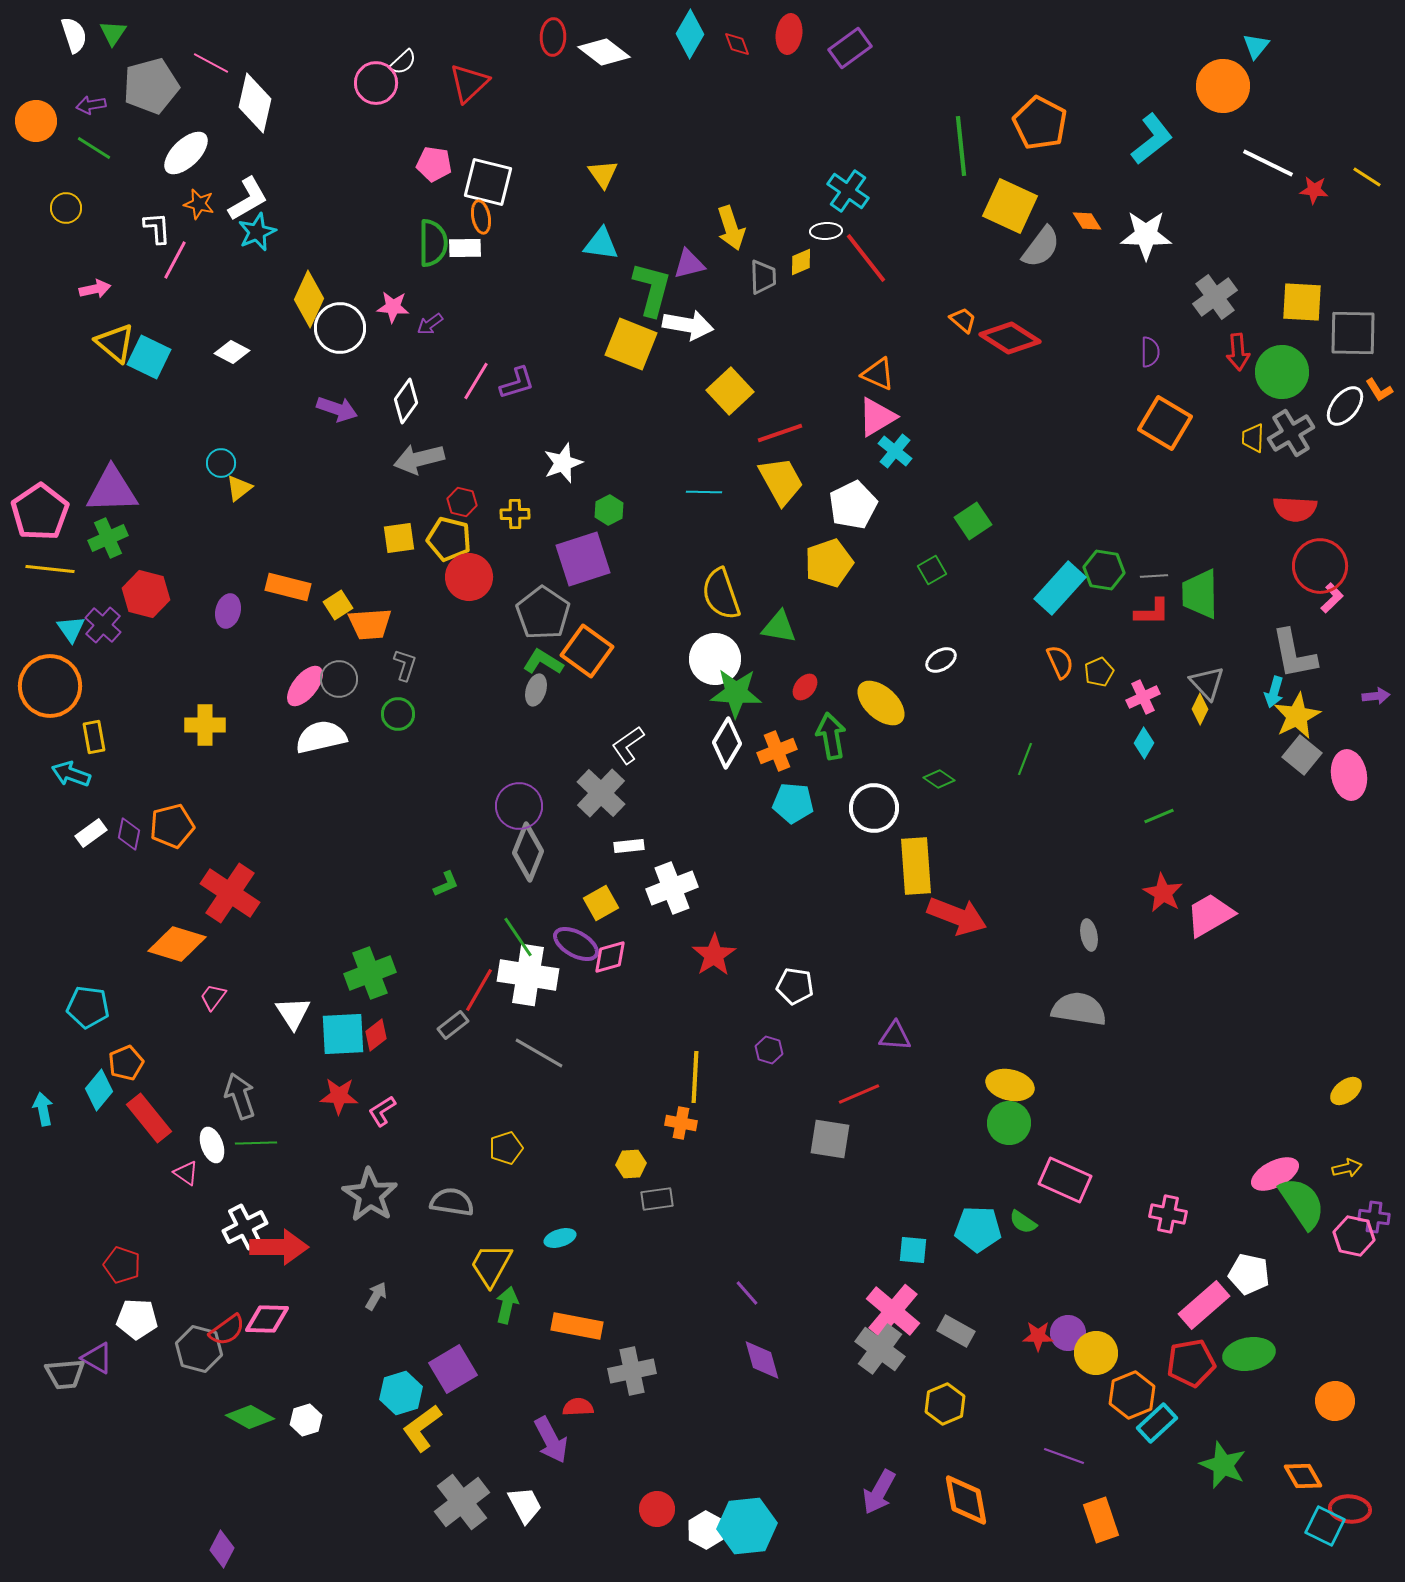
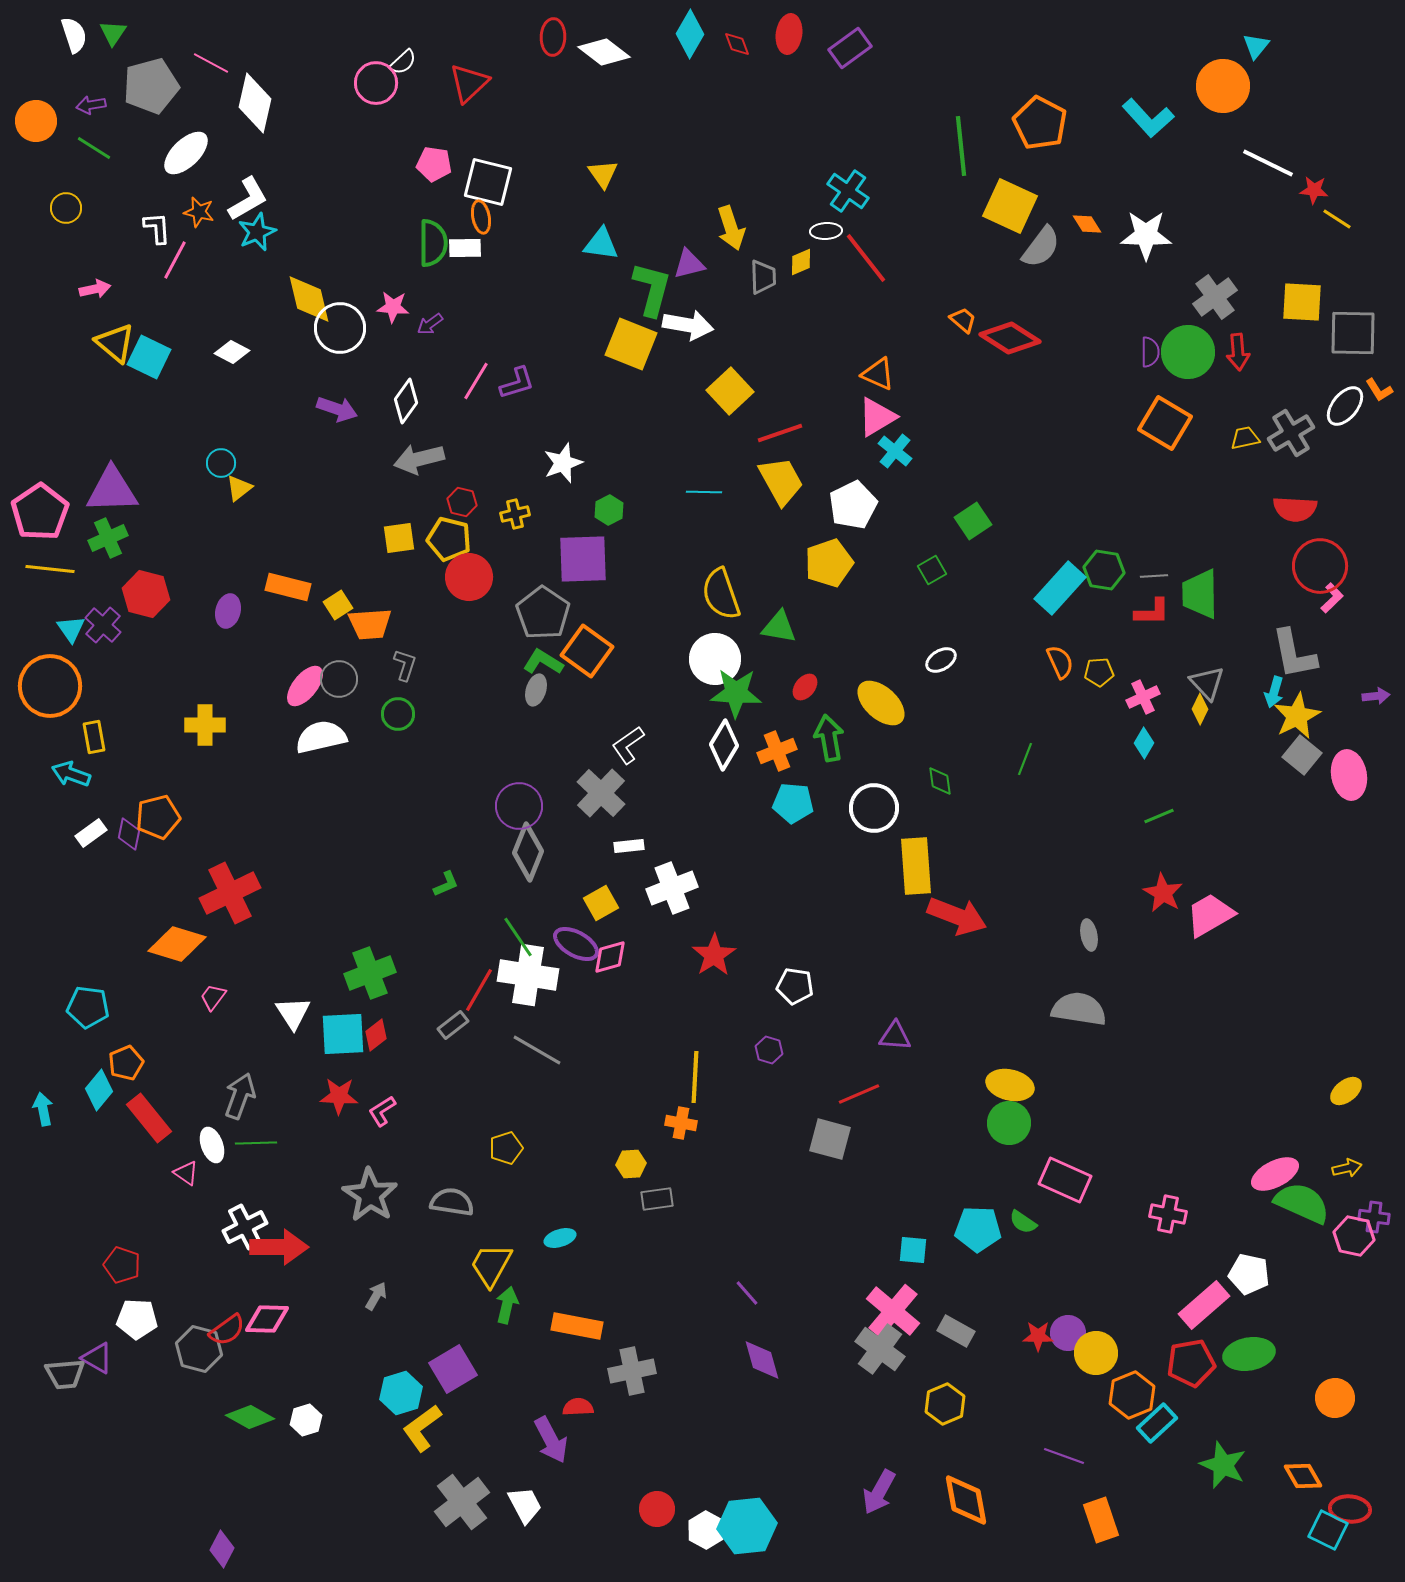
cyan L-shape at (1152, 139): moved 4 px left, 21 px up; rotated 86 degrees clockwise
yellow line at (1367, 177): moved 30 px left, 42 px down
orange star at (199, 204): moved 8 px down
orange diamond at (1087, 221): moved 3 px down
yellow diamond at (309, 299): rotated 38 degrees counterclockwise
green circle at (1282, 372): moved 94 px left, 20 px up
yellow trapezoid at (1253, 438): moved 8 px left; rotated 76 degrees clockwise
yellow cross at (515, 514): rotated 12 degrees counterclockwise
purple square at (583, 559): rotated 16 degrees clockwise
yellow pentagon at (1099, 672): rotated 20 degrees clockwise
green arrow at (831, 736): moved 2 px left, 2 px down
white diamond at (727, 743): moved 3 px left, 2 px down
green diamond at (939, 779): moved 1 px right, 2 px down; rotated 48 degrees clockwise
orange pentagon at (172, 826): moved 14 px left, 9 px up
red cross at (230, 893): rotated 30 degrees clockwise
gray line at (539, 1053): moved 2 px left, 3 px up
gray arrow at (240, 1096): rotated 39 degrees clockwise
gray square at (830, 1139): rotated 6 degrees clockwise
green semicircle at (1302, 1203): rotated 32 degrees counterclockwise
orange circle at (1335, 1401): moved 3 px up
cyan square at (1325, 1526): moved 3 px right, 4 px down
